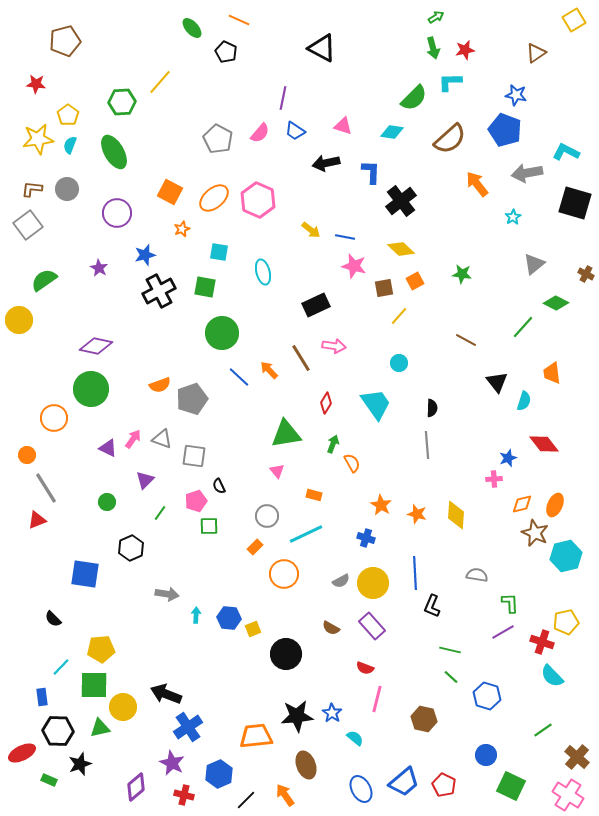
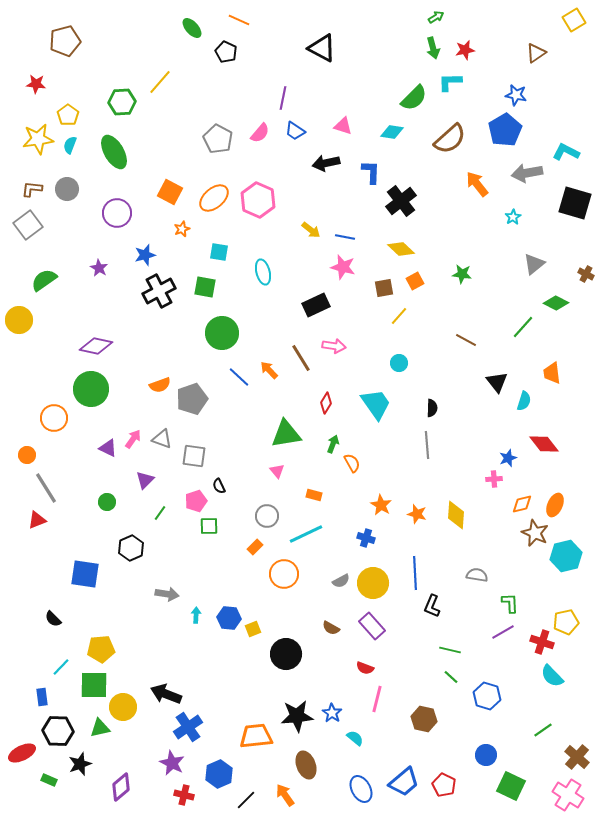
blue pentagon at (505, 130): rotated 20 degrees clockwise
pink star at (354, 266): moved 11 px left, 1 px down
purple diamond at (136, 787): moved 15 px left
